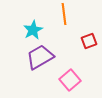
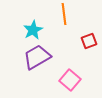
purple trapezoid: moved 3 px left
pink square: rotated 10 degrees counterclockwise
